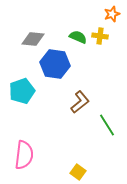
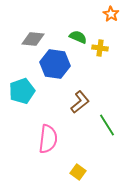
orange star: moved 1 px left; rotated 21 degrees counterclockwise
yellow cross: moved 12 px down
pink semicircle: moved 24 px right, 16 px up
